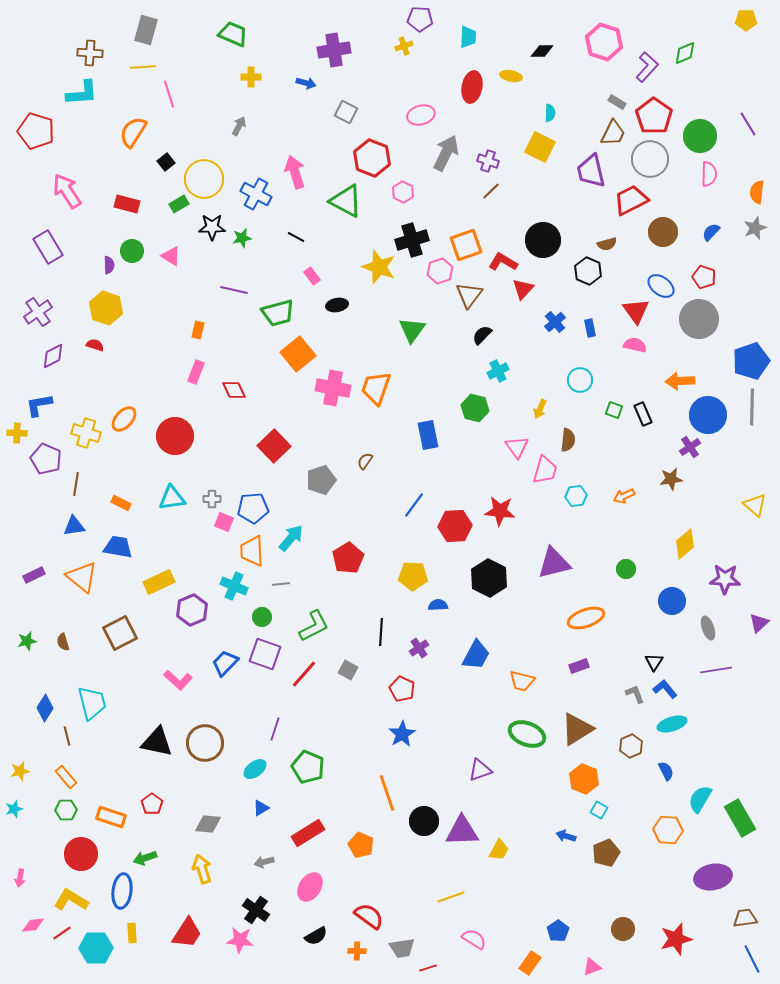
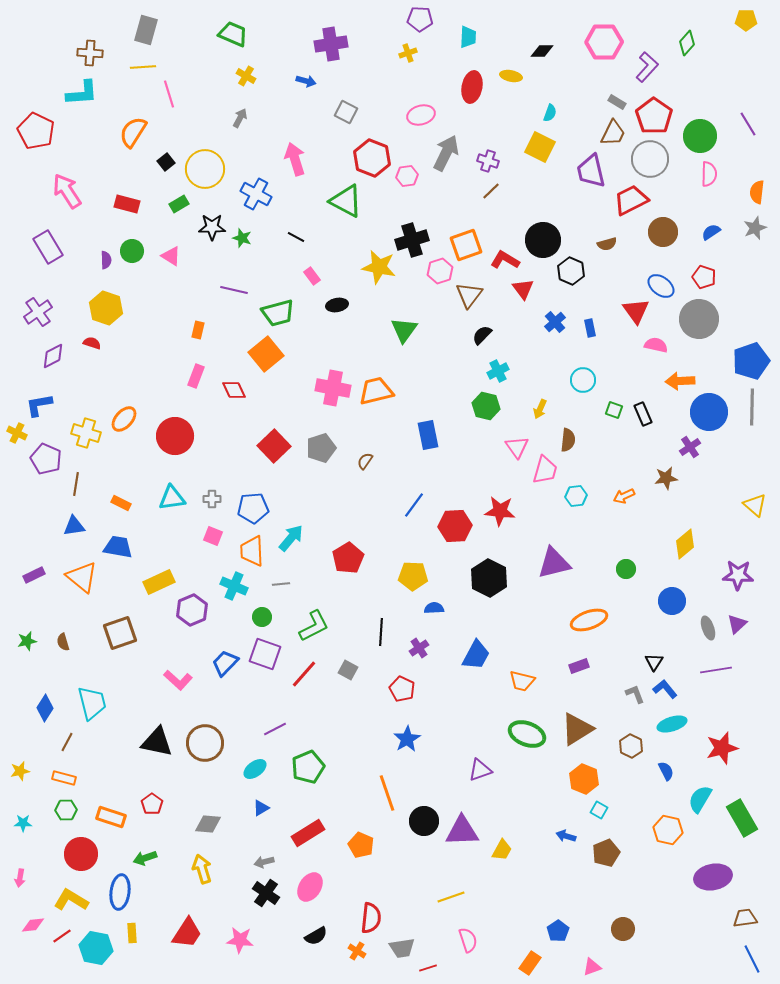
pink hexagon at (604, 42): rotated 18 degrees counterclockwise
yellow cross at (404, 46): moved 4 px right, 7 px down
purple cross at (334, 50): moved 3 px left, 6 px up
green diamond at (685, 53): moved 2 px right, 10 px up; rotated 25 degrees counterclockwise
yellow cross at (251, 77): moved 5 px left, 1 px up; rotated 30 degrees clockwise
blue arrow at (306, 83): moved 2 px up
cyan semicircle at (550, 113): rotated 18 degrees clockwise
gray arrow at (239, 126): moved 1 px right, 8 px up
red pentagon at (36, 131): rotated 9 degrees clockwise
pink arrow at (295, 172): moved 13 px up
yellow circle at (204, 179): moved 1 px right, 10 px up
pink hexagon at (403, 192): moved 4 px right, 16 px up; rotated 25 degrees clockwise
blue semicircle at (711, 232): rotated 12 degrees clockwise
green star at (242, 238): rotated 30 degrees clockwise
red L-shape at (503, 262): moved 2 px right, 2 px up
purple semicircle at (109, 265): moved 3 px left, 5 px up
yellow star at (379, 267): rotated 8 degrees counterclockwise
black hexagon at (588, 271): moved 17 px left
red triangle at (523, 289): rotated 20 degrees counterclockwise
green triangle at (412, 330): moved 8 px left
red semicircle at (95, 345): moved 3 px left, 2 px up
pink semicircle at (635, 345): moved 21 px right
orange square at (298, 354): moved 32 px left
pink rectangle at (196, 372): moved 4 px down
cyan circle at (580, 380): moved 3 px right
orange trapezoid at (376, 388): moved 3 px down; rotated 57 degrees clockwise
green hexagon at (475, 408): moved 11 px right, 2 px up
blue circle at (708, 415): moved 1 px right, 3 px up
yellow cross at (17, 433): rotated 24 degrees clockwise
brown star at (671, 479): moved 5 px left, 1 px up
gray pentagon at (321, 480): moved 32 px up
pink square at (224, 522): moved 11 px left, 14 px down
purple star at (725, 579): moved 13 px right, 4 px up
blue semicircle at (438, 605): moved 4 px left, 3 px down
orange ellipse at (586, 618): moved 3 px right, 2 px down
purple triangle at (759, 623): moved 22 px left, 1 px down
brown square at (120, 633): rotated 8 degrees clockwise
purple line at (275, 729): rotated 45 degrees clockwise
blue star at (402, 734): moved 5 px right, 5 px down
brown line at (67, 736): moved 6 px down; rotated 42 degrees clockwise
brown hexagon at (631, 746): rotated 10 degrees counterclockwise
green pentagon at (308, 767): rotated 28 degrees clockwise
orange rectangle at (66, 777): moved 2 px left, 1 px down; rotated 35 degrees counterclockwise
cyan star at (14, 809): moved 9 px right, 14 px down; rotated 18 degrees clockwise
green rectangle at (740, 818): moved 2 px right
orange hexagon at (668, 830): rotated 8 degrees clockwise
yellow trapezoid at (499, 850): moved 3 px right
blue ellipse at (122, 891): moved 2 px left, 1 px down
black cross at (256, 910): moved 10 px right, 17 px up
red semicircle at (369, 916): moved 2 px right, 2 px down; rotated 60 degrees clockwise
red line at (62, 933): moved 3 px down
pink semicircle at (474, 939): moved 6 px left, 1 px down; rotated 40 degrees clockwise
red star at (676, 939): moved 46 px right, 191 px up
cyan hexagon at (96, 948): rotated 12 degrees clockwise
orange cross at (357, 951): rotated 30 degrees clockwise
